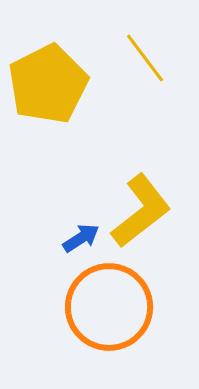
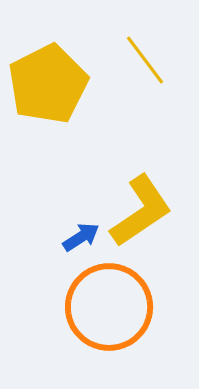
yellow line: moved 2 px down
yellow L-shape: rotated 4 degrees clockwise
blue arrow: moved 1 px up
